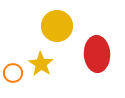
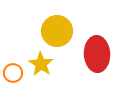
yellow circle: moved 5 px down
